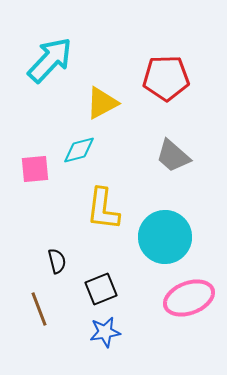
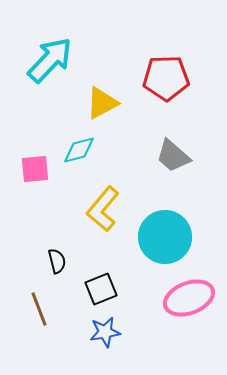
yellow L-shape: rotated 33 degrees clockwise
